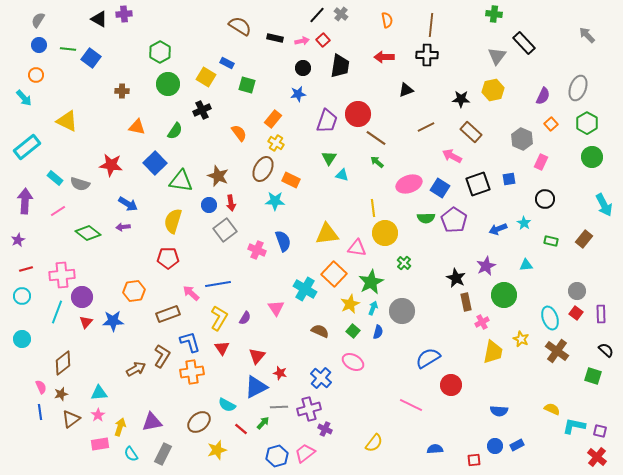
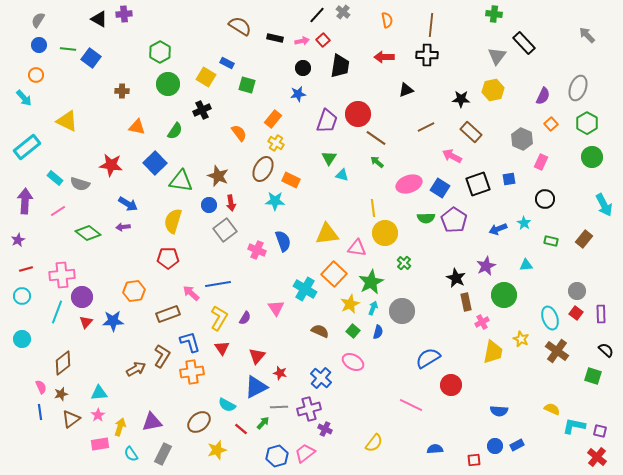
gray cross at (341, 14): moved 2 px right, 2 px up
